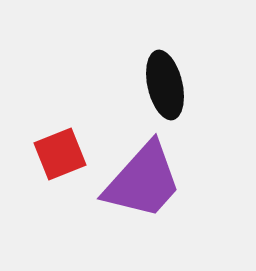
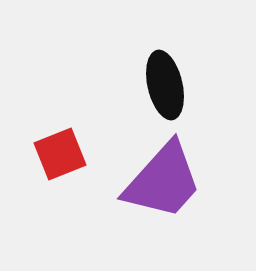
purple trapezoid: moved 20 px right
